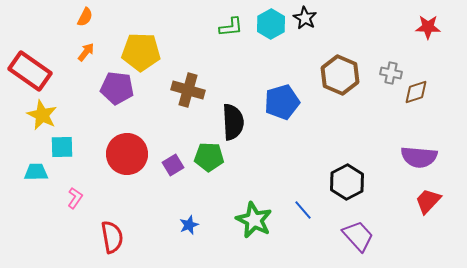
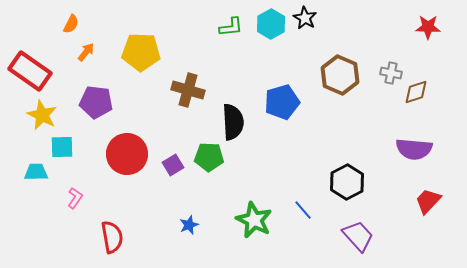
orange semicircle: moved 14 px left, 7 px down
purple pentagon: moved 21 px left, 14 px down
purple semicircle: moved 5 px left, 8 px up
